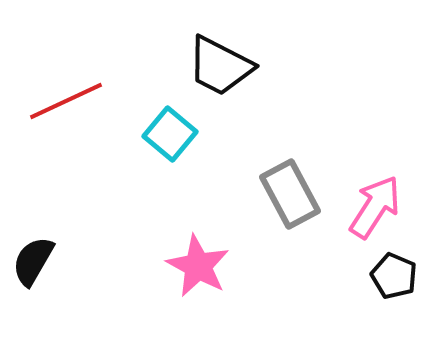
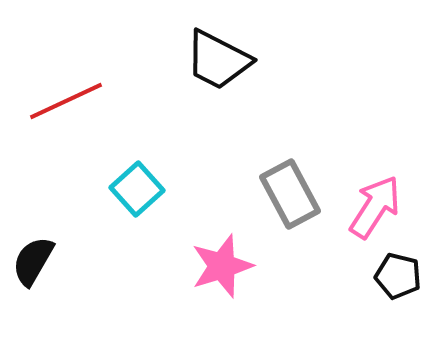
black trapezoid: moved 2 px left, 6 px up
cyan square: moved 33 px left, 55 px down; rotated 8 degrees clockwise
pink star: moved 24 px right; rotated 26 degrees clockwise
black pentagon: moved 4 px right; rotated 9 degrees counterclockwise
